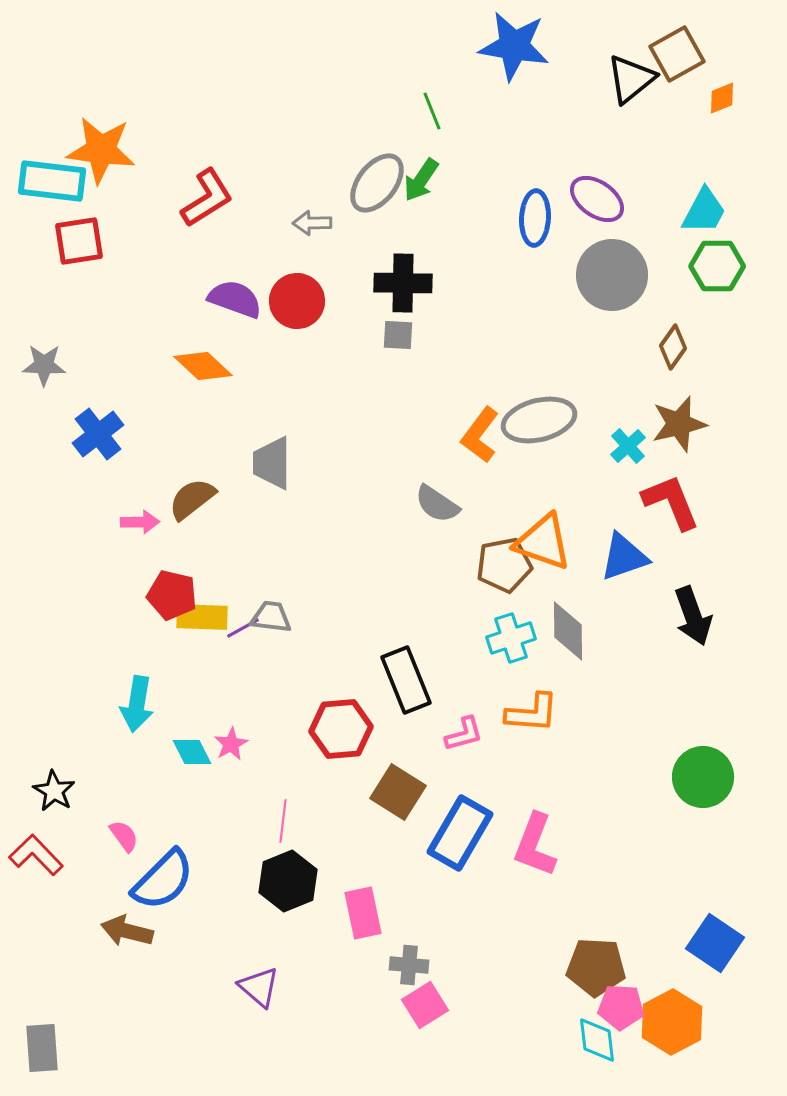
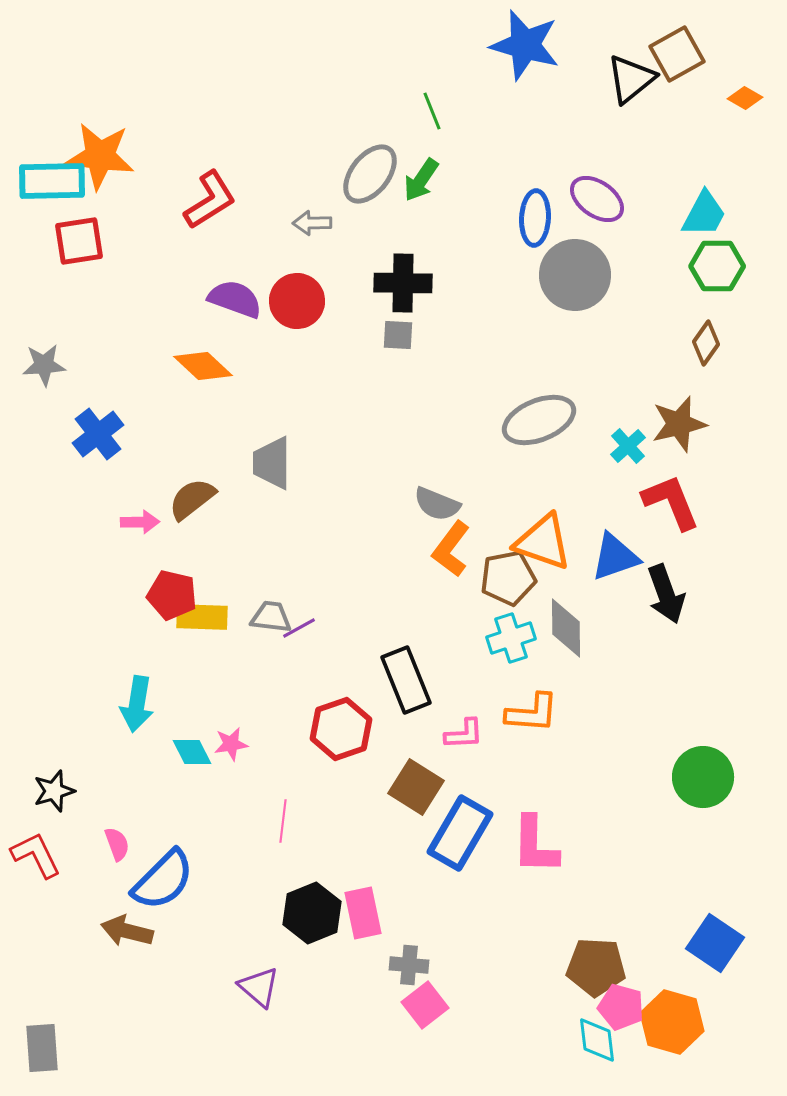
blue star at (514, 46): moved 11 px right, 1 px up; rotated 6 degrees clockwise
orange diamond at (722, 98): moved 23 px right; rotated 52 degrees clockwise
orange star at (101, 150): moved 1 px left, 6 px down
cyan rectangle at (52, 181): rotated 8 degrees counterclockwise
gray ellipse at (377, 183): moved 7 px left, 9 px up
red L-shape at (207, 198): moved 3 px right, 2 px down
cyan trapezoid at (704, 211): moved 3 px down
gray circle at (612, 275): moved 37 px left
brown diamond at (673, 347): moved 33 px right, 4 px up
gray star at (44, 365): rotated 6 degrees counterclockwise
gray ellipse at (539, 420): rotated 8 degrees counterclockwise
orange L-shape at (480, 435): moved 29 px left, 114 px down
gray semicircle at (437, 504): rotated 12 degrees counterclockwise
blue triangle at (624, 557): moved 9 px left
brown pentagon at (504, 565): moved 4 px right, 13 px down
black arrow at (693, 616): moved 27 px left, 22 px up
purple line at (243, 628): moved 56 px right
gray diamond at (568, 631): moved 2 px left, 3 px up
red hexagon at (341, 729): rotated 14 degrees counterclockwise
pink L-shape at (464, 734): rotated 12 degrees clockwise
pink star at (231, 744): rotated 20 degrees clockwise
black star at (54, 791): rotated 24 degrees clockwise
brown square at (398, 792): moved 18 px right, 5 px up
pink semicircle at (124, 836): moved 7 px left, 8 px down; rotated 16 degrees clockwise
pink L-shape at (535, 845): rotated 20 degrees counterclockwise
red L-shape at (36, 855): rotated 18 degrees clockwise
black hexagon at (288, 881): moved 24 px right, 32 px down
pink square at (425, 1005): rotated 6 degrees counterclockwise
pink pentagon at (621, 1007): rotated 12 degrees clockwise
orange hexagon at (672, 1022): rotated 16 degrees counterclockwise
